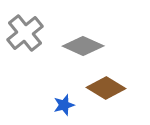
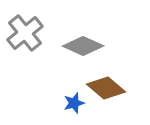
brown diamond: rotated 9 degrees clockwise
blue star: moved 10 px right, 2 px up
